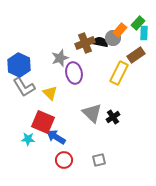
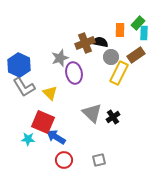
orange rectangle: rotated 40 degrees counterclockwise
gray circle: moved 2 px left, 19 px down
